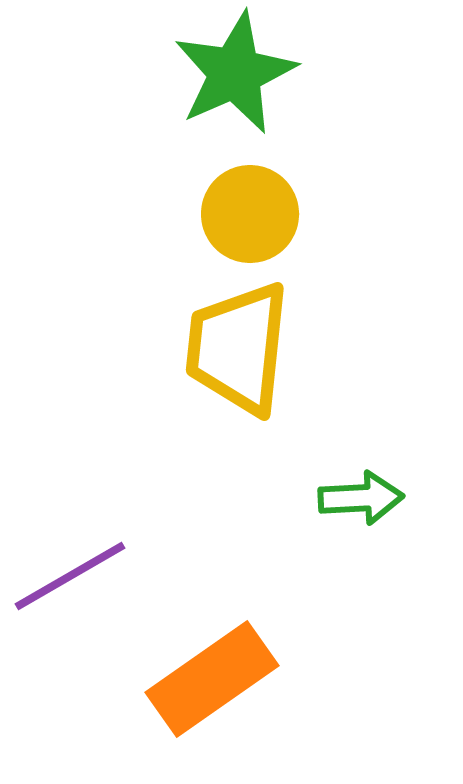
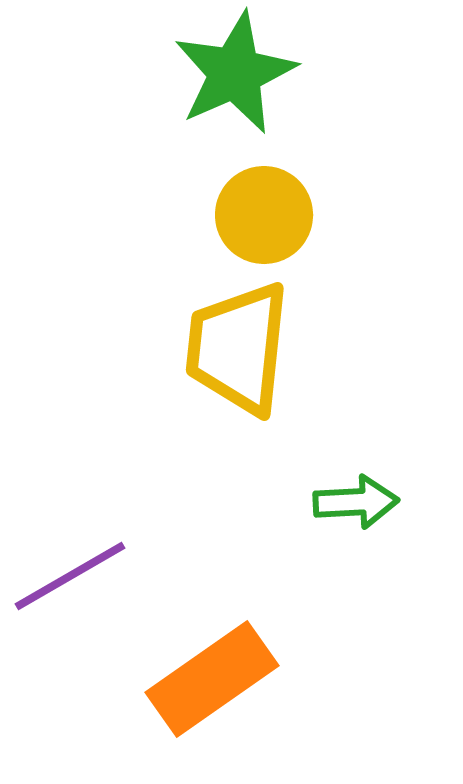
yellow circle: moved 14 px right, 1 px down
green arrow: moved 5 px left, 4 px down
